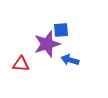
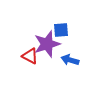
red triangle: moved 9 px right, 8 px up; rotated 24 degrees clockwise
